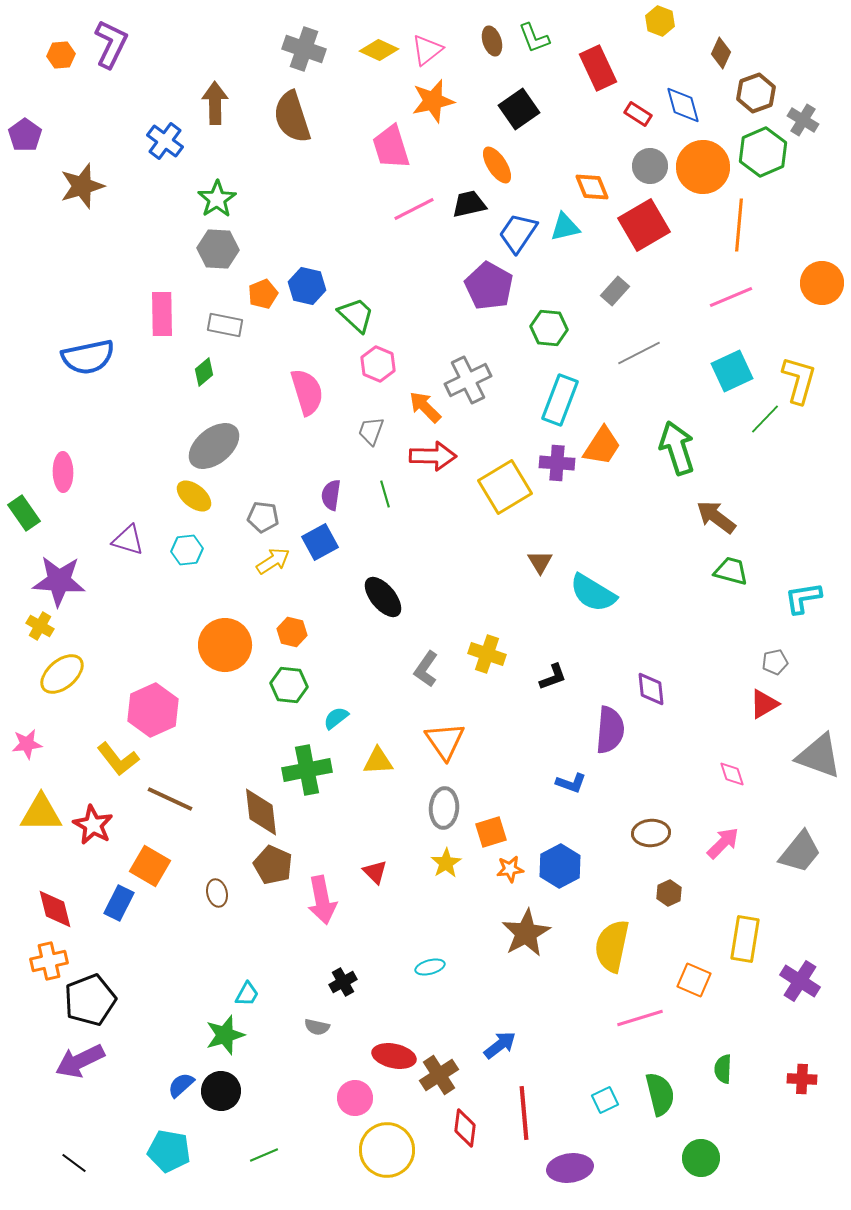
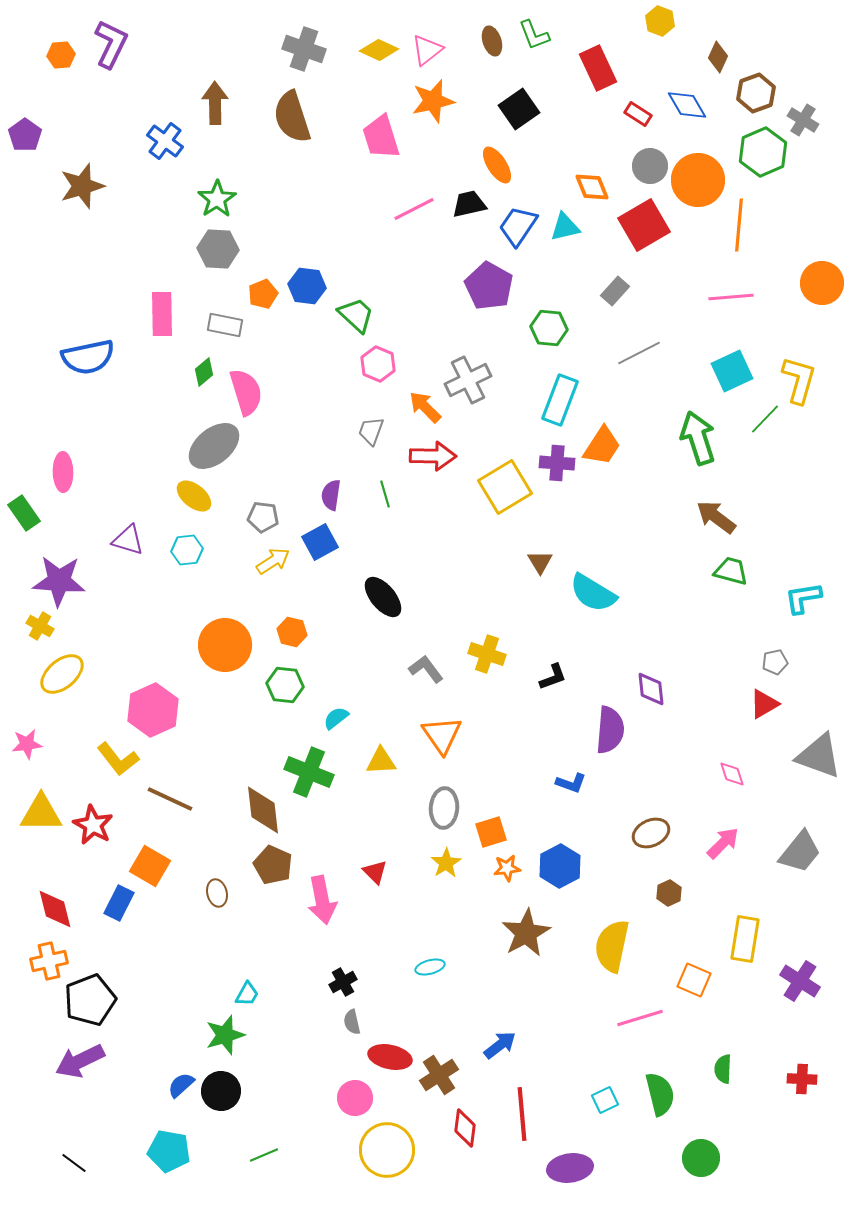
green L-shape at (534, 38): moved 3 px up
brown diamond at (721, 53): moved 3 px left, 4 px down
blue diamond at (683, 105): moved 4 px right; rotated 15 degrees counterclockwise
pink trapezoid at (391, 147): moved 10 px left, 10 px up
orange circle at (703, 167): moved 5 px left, 13 px down
blue trapezoid at (518, 233): moved 7 px up
blue hexagon at (307, 286): rotated 6 degrees counterclockwise
pink line at (731, 297): rotated 18 degrees clockwise
pink semicircle at (307, 392): moved 61 px left
green arrow at (677, 448): moved 21 px right, 10 px up
gray L-shape at (426, 669): rotated 108 degrees clockwise
green hexagon at (289, 685): moved 4 px left
orange triangle at (445, 741): moved 3 px left, 6 px up
yellow triangle at (378, 761): moved 3 px right
green cross at (307, 770): moved 2 px right, 2 px down; rotated 33 degrees clockwise
brown diamond at (261, 812): moved 2 px right, 2 px up
brown ellipse at (651, 833): rotated 21 degrees counterclockwise
orange star at (510, 869): moved 3 px left, 1 px up
gray semicircle at (317, 1027): moved 35 px right, 5 px up; rotated 65 degrees clockwise
red ellipse at (394, 1056): moved 4 px left, 1 px down
red line at (524, 1113): moved 2 px left, 1 px down
